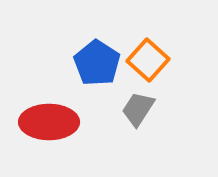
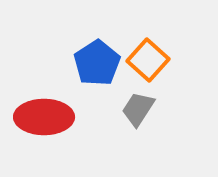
blue pentagon: rotated 6 degrees clockwise
red ellipse: moved 5 px left, 5 px up
